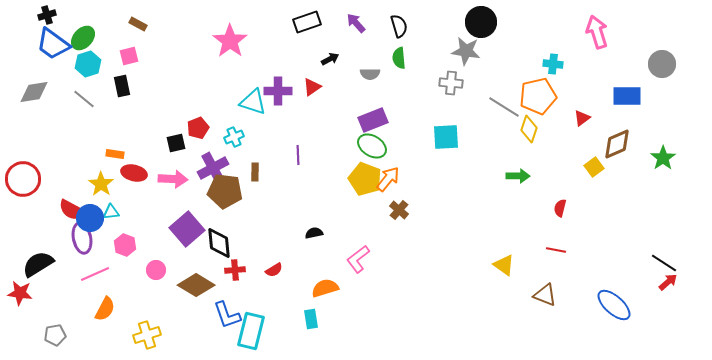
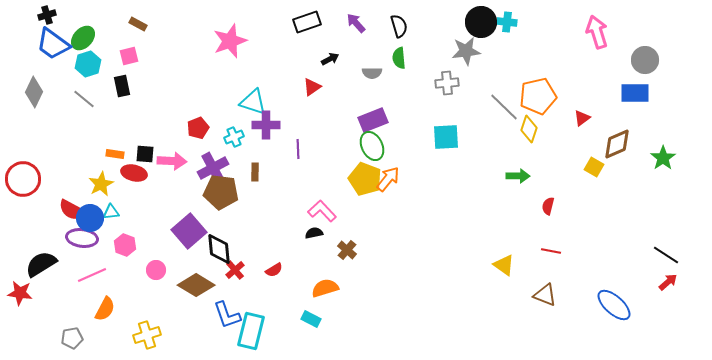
pink star at (230, 41): rotated 16 degrees clockwise
gray star at (466, 51): rotated 16 degrees counterclockwise
cyan cross at (553, 64): moved 46 px left, 42 px up
gray circle at (662, 64): moved 17 px left, 4 px up
gray semicircle at (370, 74): moved 2 px right, 1 px up
gray cross at (451, 83): moved 4 px left; rotated 10 degrees counterclockwise
purple cross at (278, 91): moved 12 px left, 34 px down
gray diamond at (34, 92): rotated 56 degrees counterclockwise
blue rectangle at (627, 96): moved 8 px right, 3 px up
gray line at (504, 107): rotated 12 degrees clockwise
black square at (176, 143): moved 31 px left, 11 px down; rotated 18 degrees clockwise
green ellipse at (372, 146): rotated 32 degrees clockwise
purple line at (298, 155): moved 6 px up
yellow square at (594, 167): rotated 24 degrees counterclockwise
pink arrow at (173, 179): moved 1 px left, 18 px up
yellow star at (101, 184): rotated 10 degrees clockwise
brown pentagon at (225, 191): moved 4 px left, 1 px down
red semicircle at (560, 208): moved 12 px left, 2 px up
brown cross at (399, 210): moved 52 px left, 40 px down
purple square at (187, 229): moved 2 px right, 2 px down
purple ellipse at (82, 238): rotated 72 degrees counterclockwise
black diamond at (219, 243): moved 6 px down
red line at (556, 250): moved 5 px left, 1 px down
pink L-shape at (358, 259): moved 36 px left, 48 px up; rotated 84 degrees clockwise
black line at (664, 263): moved 2 px right, 8 px up
black semicircle at (38, 264): moved 3 px right
red cross at (235, 270): rotated 36 degrees counterclockwise
pink line at (95, 274): moved 3 px left, 1 px down
cyan rectangle at (311, 319): rotated 54 degrees counterclockwise
gray pentagon at (55, 335): moved 17 px right, 3 px down
